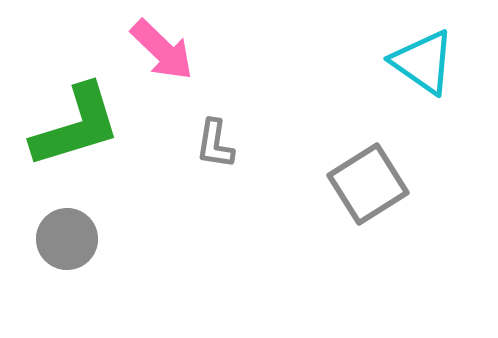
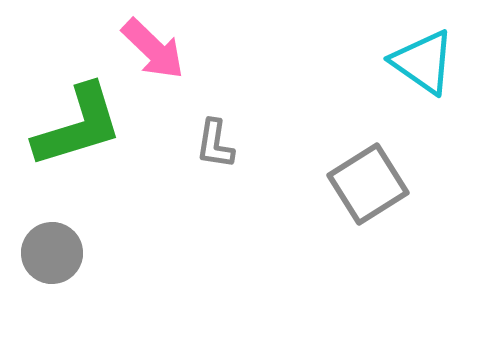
pink arrow: moved 9 px left, 1 px up
green L-shape: moved 2 px right
gray circle: moved 15 px left, 14 px down
